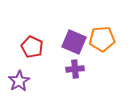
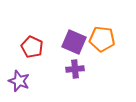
orange pentagon: rotated 10 degrees clockwise
purple star: rotated 20 degrees counterclockwise
